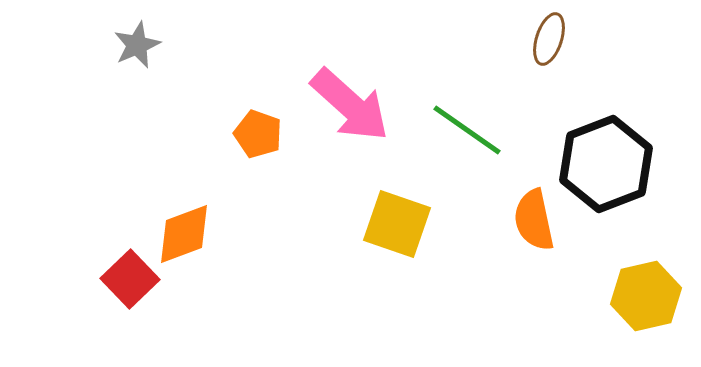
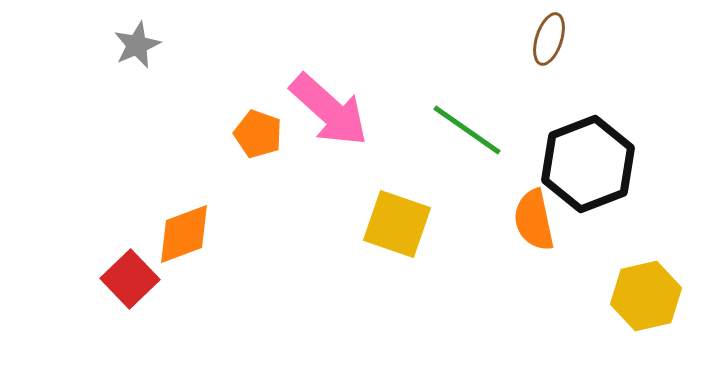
pink arrow: moved 21 px left, 5 px down
black hexagon: moved 18 px left
